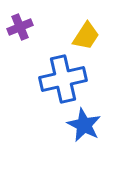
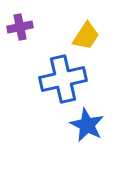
purple cross: rotated 10 degrees clockwise
blue star: moved 3 px right
